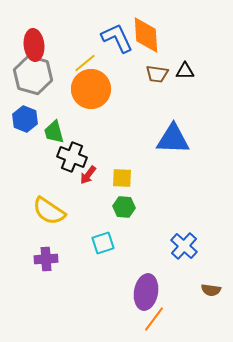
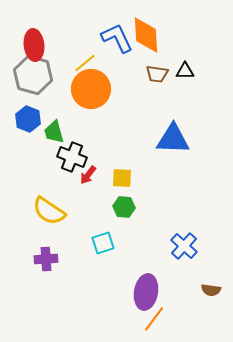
blue hexagon: moved 3 px right
